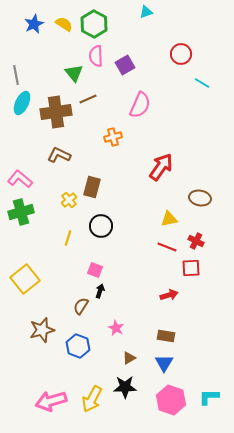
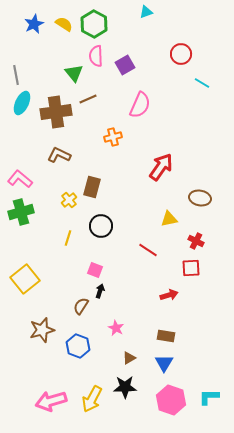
red line at (167, 247): moved 19 px left, 3 px down; rotated 12 degrees clockwise
